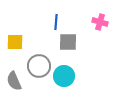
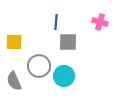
yellow square: moved 1 px left
